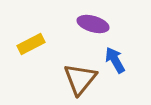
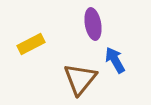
purple ellipse: rotated 64 degrees clockwise
